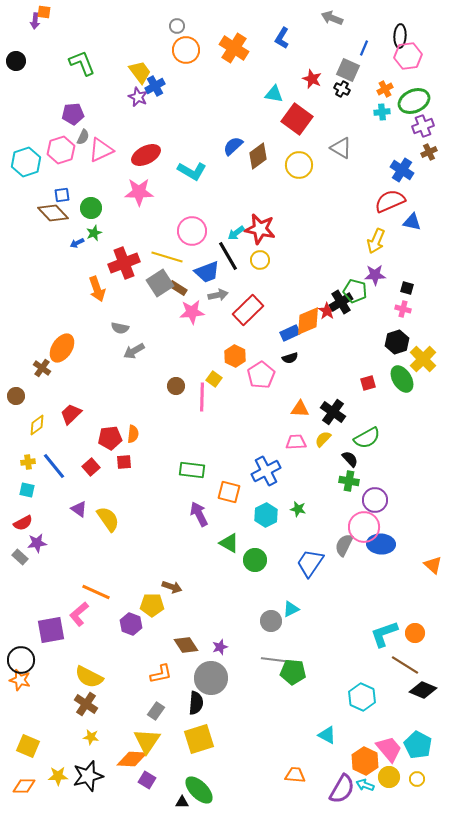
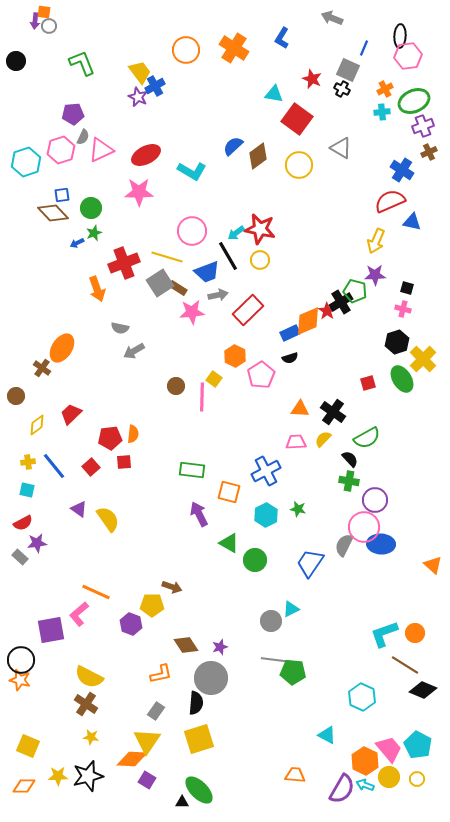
gray circle at (177, 26): moved 128 px left
